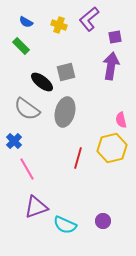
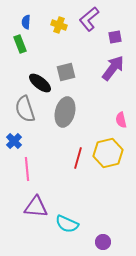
blue semicircle: rotated 64 degrees clockwise
green rectangle: moved 1 px left, 2 px up; rotated 24 degrees clockwise
purple arrow: moved 2 px right, 2 px down; rotated 28 degrees clockwise
black ellipse: moved 2 px left, 1 px down
gray semicircle: moved 2 px left; rotated 36 degrees clockwise
yellow hexagon: moved 4 px left, 5 px down
pink line: rotated 25 degrees clockwise
purple triangle: rotated 25 degrees clockwise
purple circle: moved 21 px down
cyan semicircle: moved 2 px right, 1 px up
